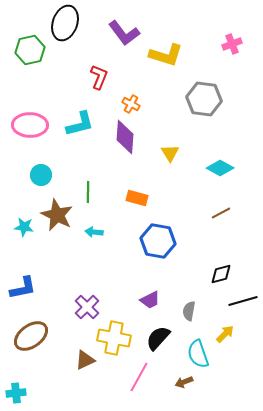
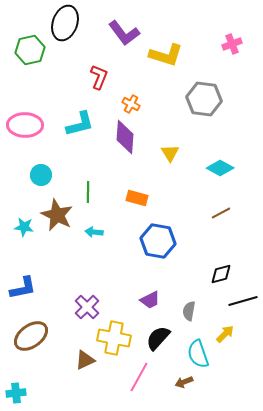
pink ellipse: moved 5 px left
